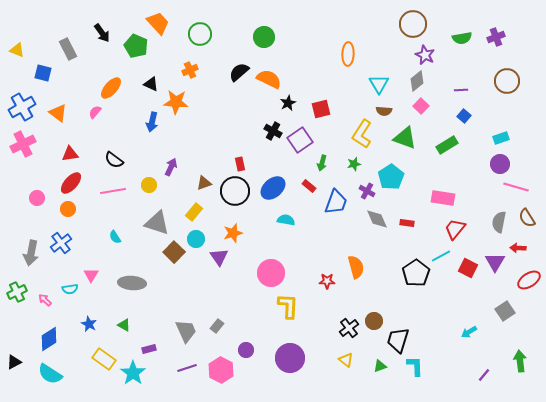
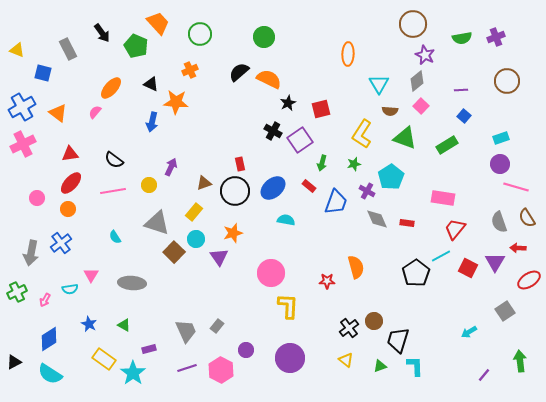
brown semicircle at (384, 111): moved 6 px right
gray semicircle at (499, 222): rotated 30 degrees counterclockwise
pink arrow at (45, 300): rotated 104 degrees counterclockwise
